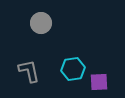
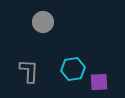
gray circle: moved 2 px right, 1 px up
gray L-shape: rotated 15 degrees clockwise
